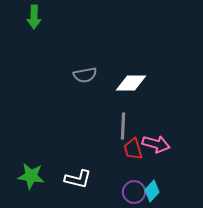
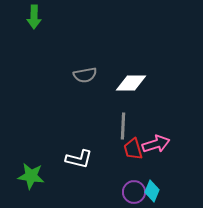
pink arrow: rotated 32 degrees counterclockwise
white L-shape: moved 1 px right, 20 px up
cyan diamond: rotated 20 degrees counterclockwise
